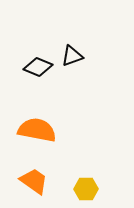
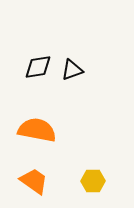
black triangle: moved 14 px down
black diamond: rotated 32 degrees counterclockwise
yellow hexagon: moved 7 px right, 8 px up
